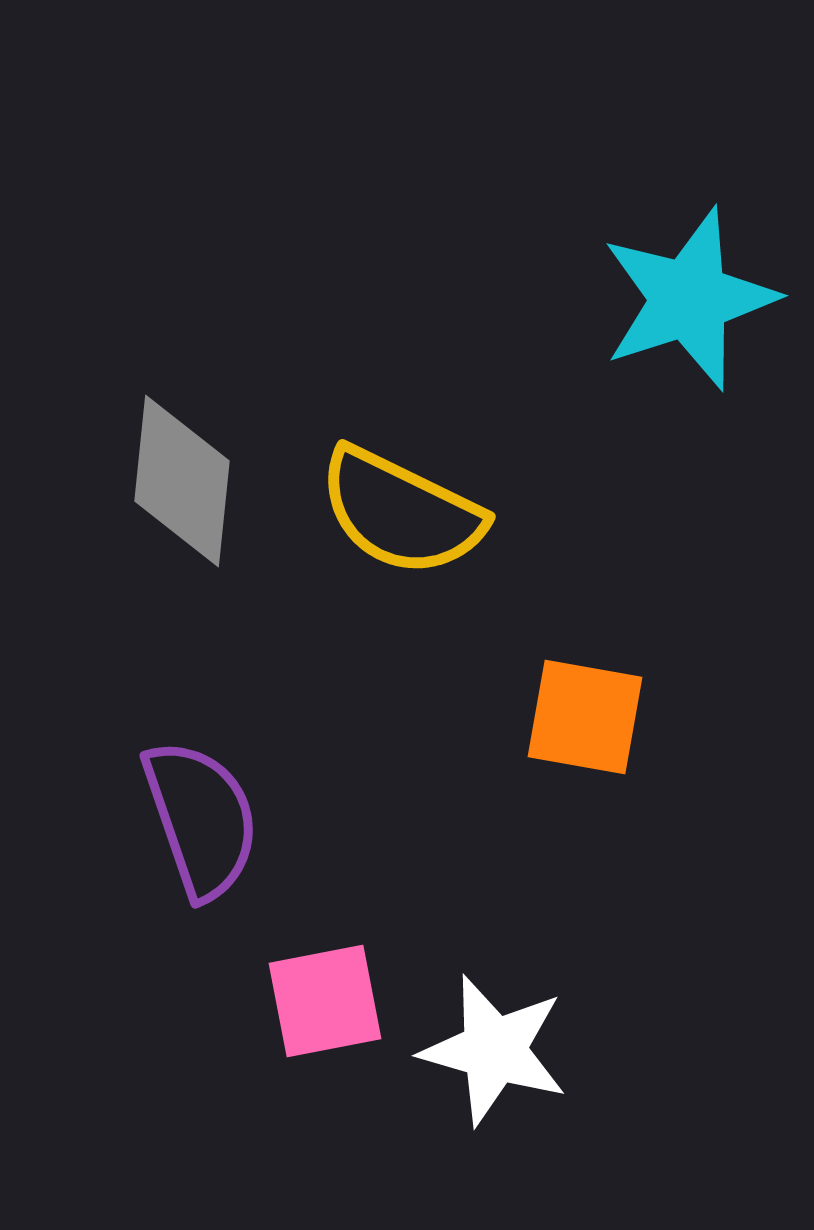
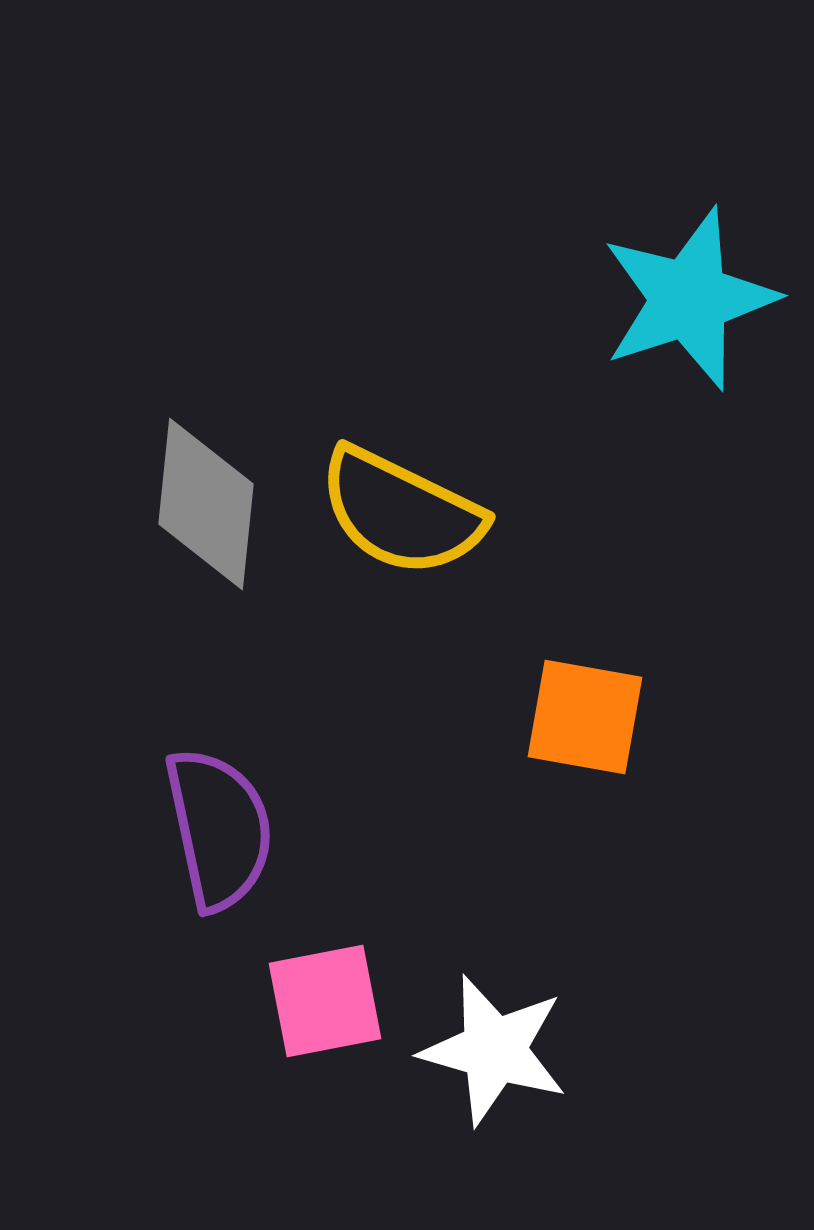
gray diamond: moved 24 px right, 23 px down
purple semicircle: moved 18 px right, 10 px down; rotated 7 degrees clockwise
